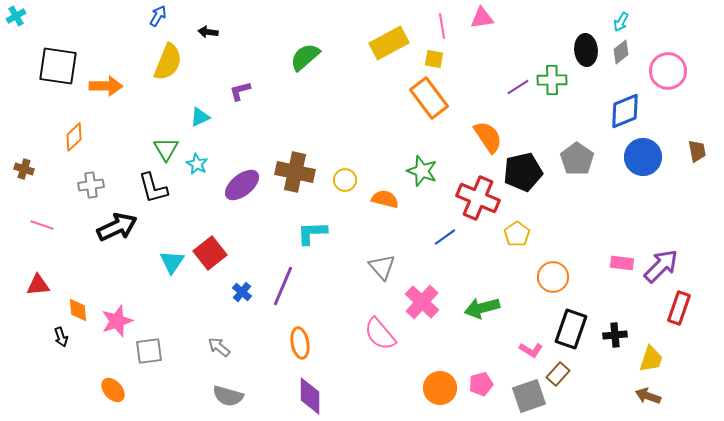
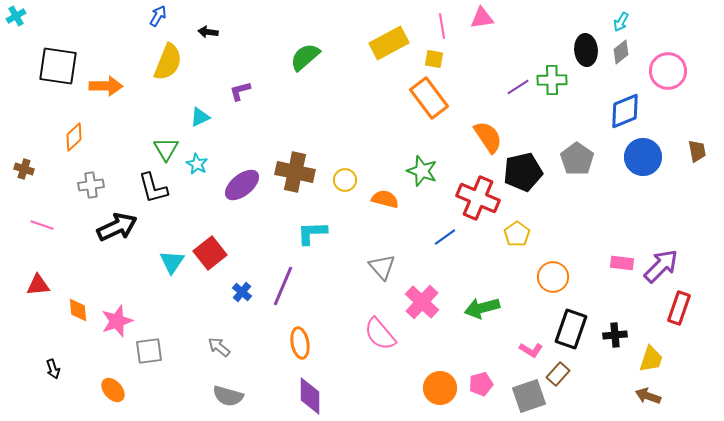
black arrow at (61, 337): moved 8 px left, 32 px down
